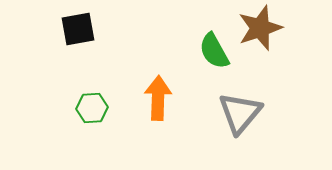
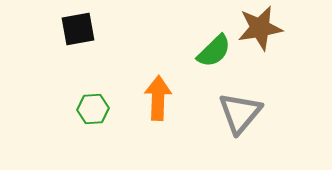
brown star: rotated 9 degrees clockwise
green semicircle: rotated 105 degrees counterclockwise
green hexagon: moved 1 px right, 1 px down
